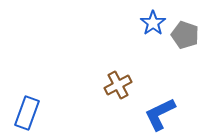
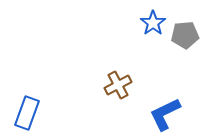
gray pentagon: rotated 24 degrees counterclockwise
blue L-shape: moved 5 px right
